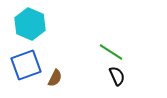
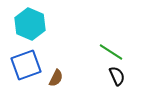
brown semicircle: moved 1 px right
